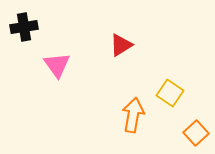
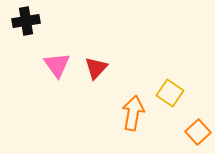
black cross: moved 2 px right, 6 px up
red triangle: moved 25 px left, 23 px down; rotated 15 degrees counterclockwise
orange arrow: moved 2 px up
orange square: moved 2 px right, 1 px up
